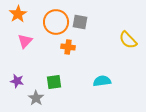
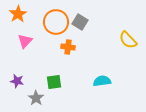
gray square: rotated 21 degrees clockwise
